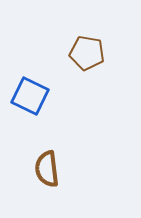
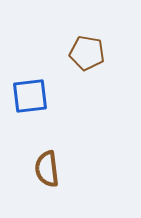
blue square: rotated 33 degrees counterclockwise
